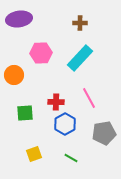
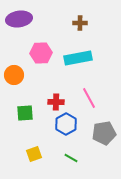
cyan rectangle: moved 2 px left; rotated 36 degrees clockwise
blue hexagon: moved 1 px right
